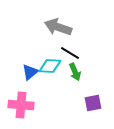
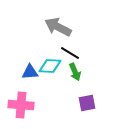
gray arrow: rotated 8 degrees clockwise
blue triangle: rotated 36 degrees clockwise
purple square: moved 6 px left
